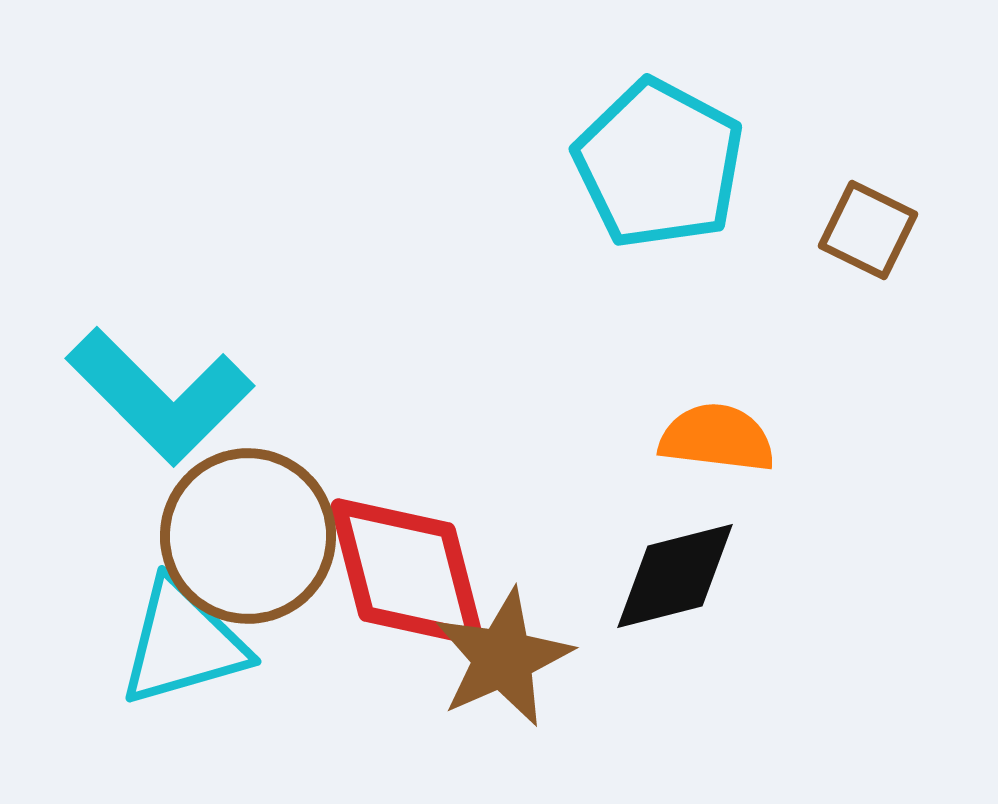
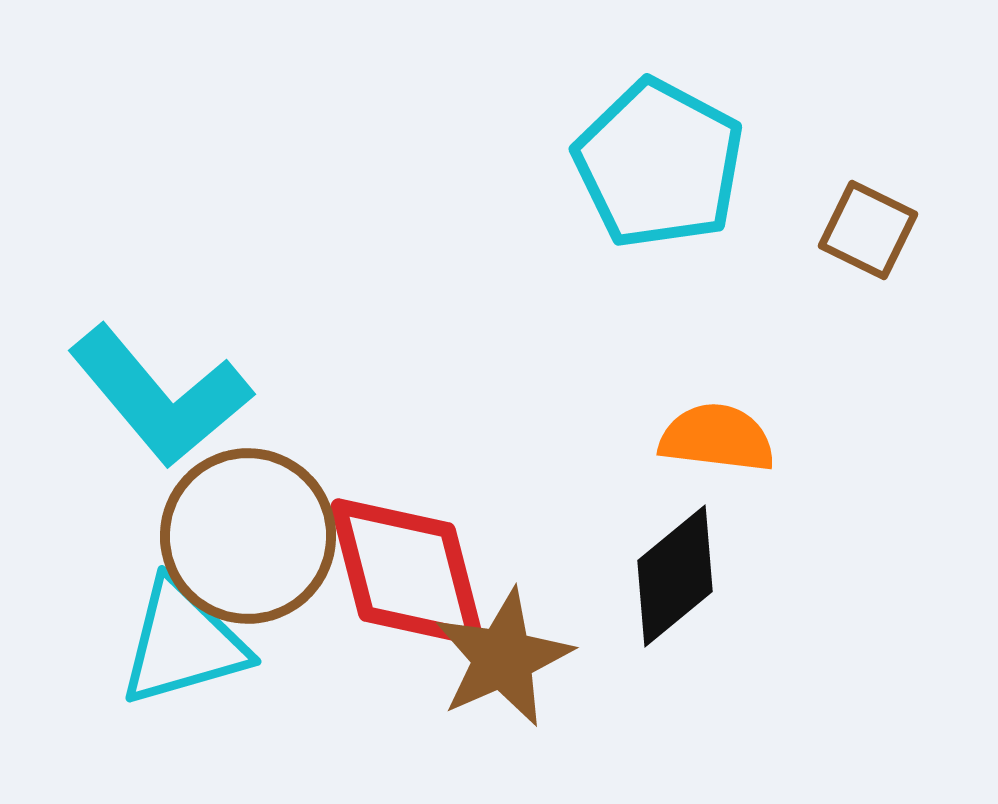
cyan L-shape: rotated 5 degrees clockwise
black diamond: rotated 25 degrees counterclockwise
